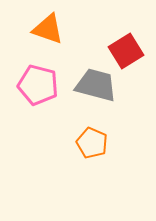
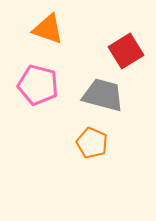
gray trapezoid: moved 7 px right, 10 px down
